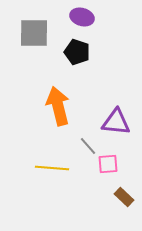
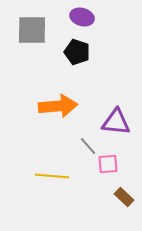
gray square: moved 2 px left, 3 px up
orange arrow: rotated 99 degrees clockwise
yellow line: moved 8 px down
